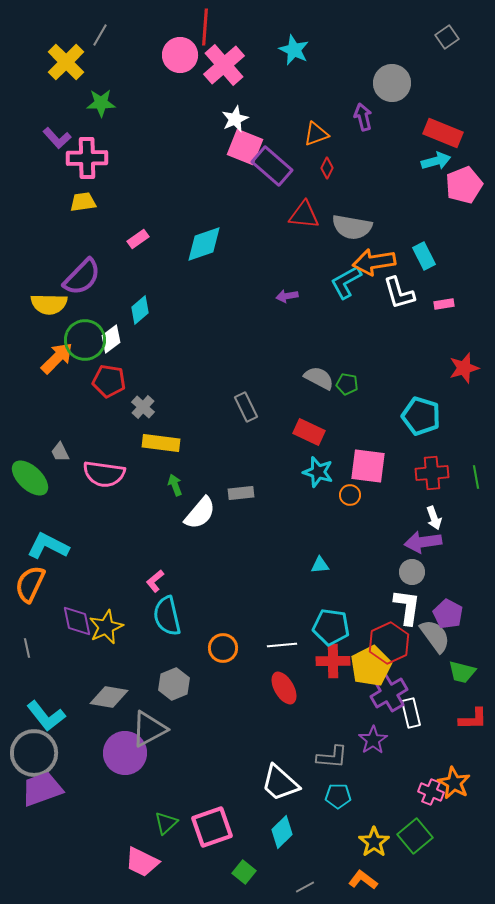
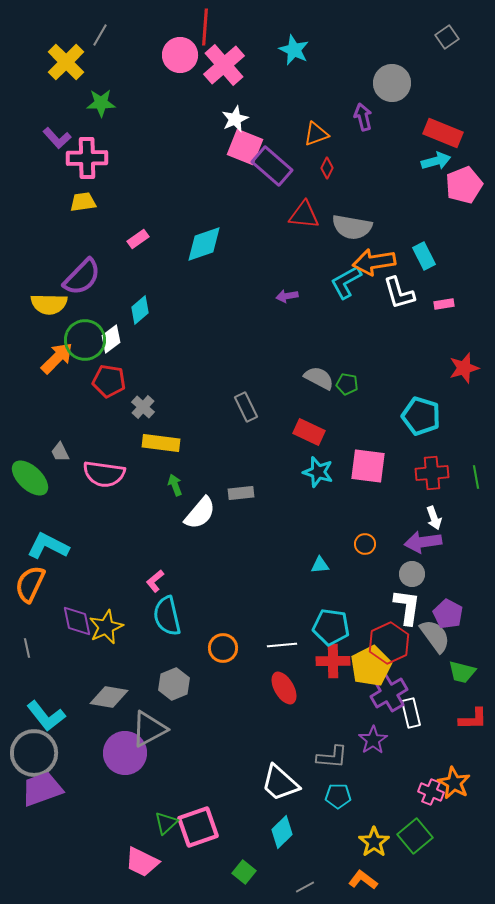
orange circle at (350, 495): moved 15 px right, 49 px down
gray circle at (412, 572): moved 2 px down
pink square at (212, 827): moved 14 px left
